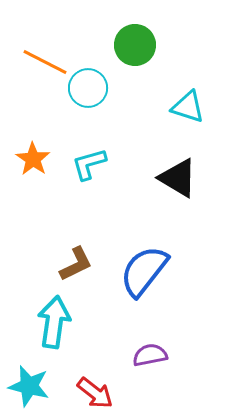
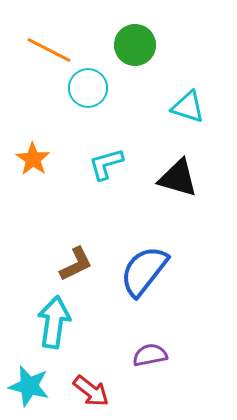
orange line: moved 4 px right, 12 px up
cyan L-shape: moved 17 px right
black triangle: rotated 15 degrees counterclockwise
red arrow: moved 4 px left, 2 px up
